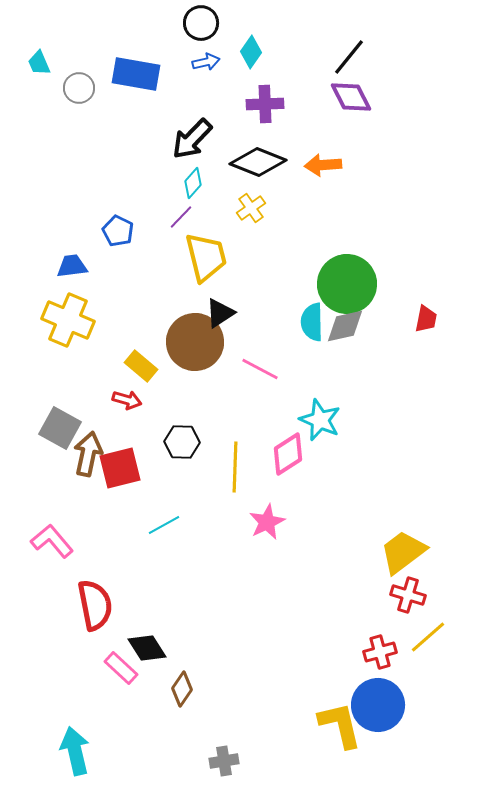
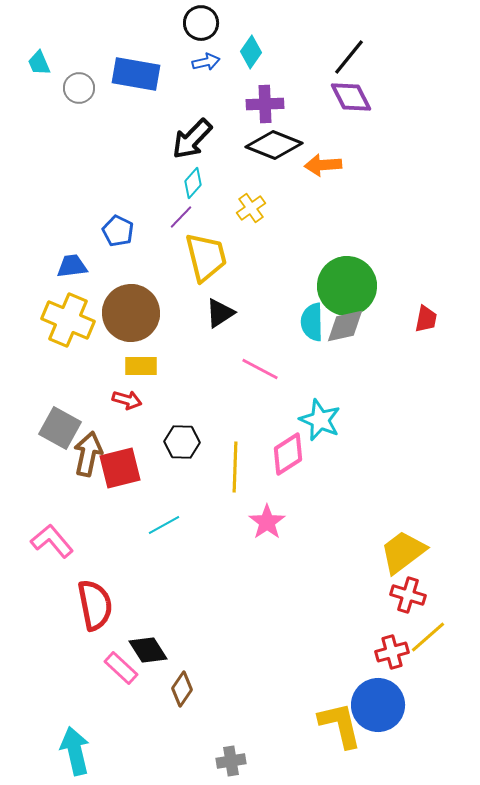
black diamond at (258, 162): moved 16 px right, 17 px up
green circle at (347, 284): moved 2 px down
brown circle at (195, 342): moved 64 px left, 29 px up
yellow rectangle at (141, 366): rotated 40 degrees counterclockwise
pink star at (267, 522): rotated 9 degrees counterclockwise
black diamond at (147, 648): moved 1 px right, 2 px down
red cross at (380, 652): moved 12 px right
gray cross at (224, 761): moved 7 px right
